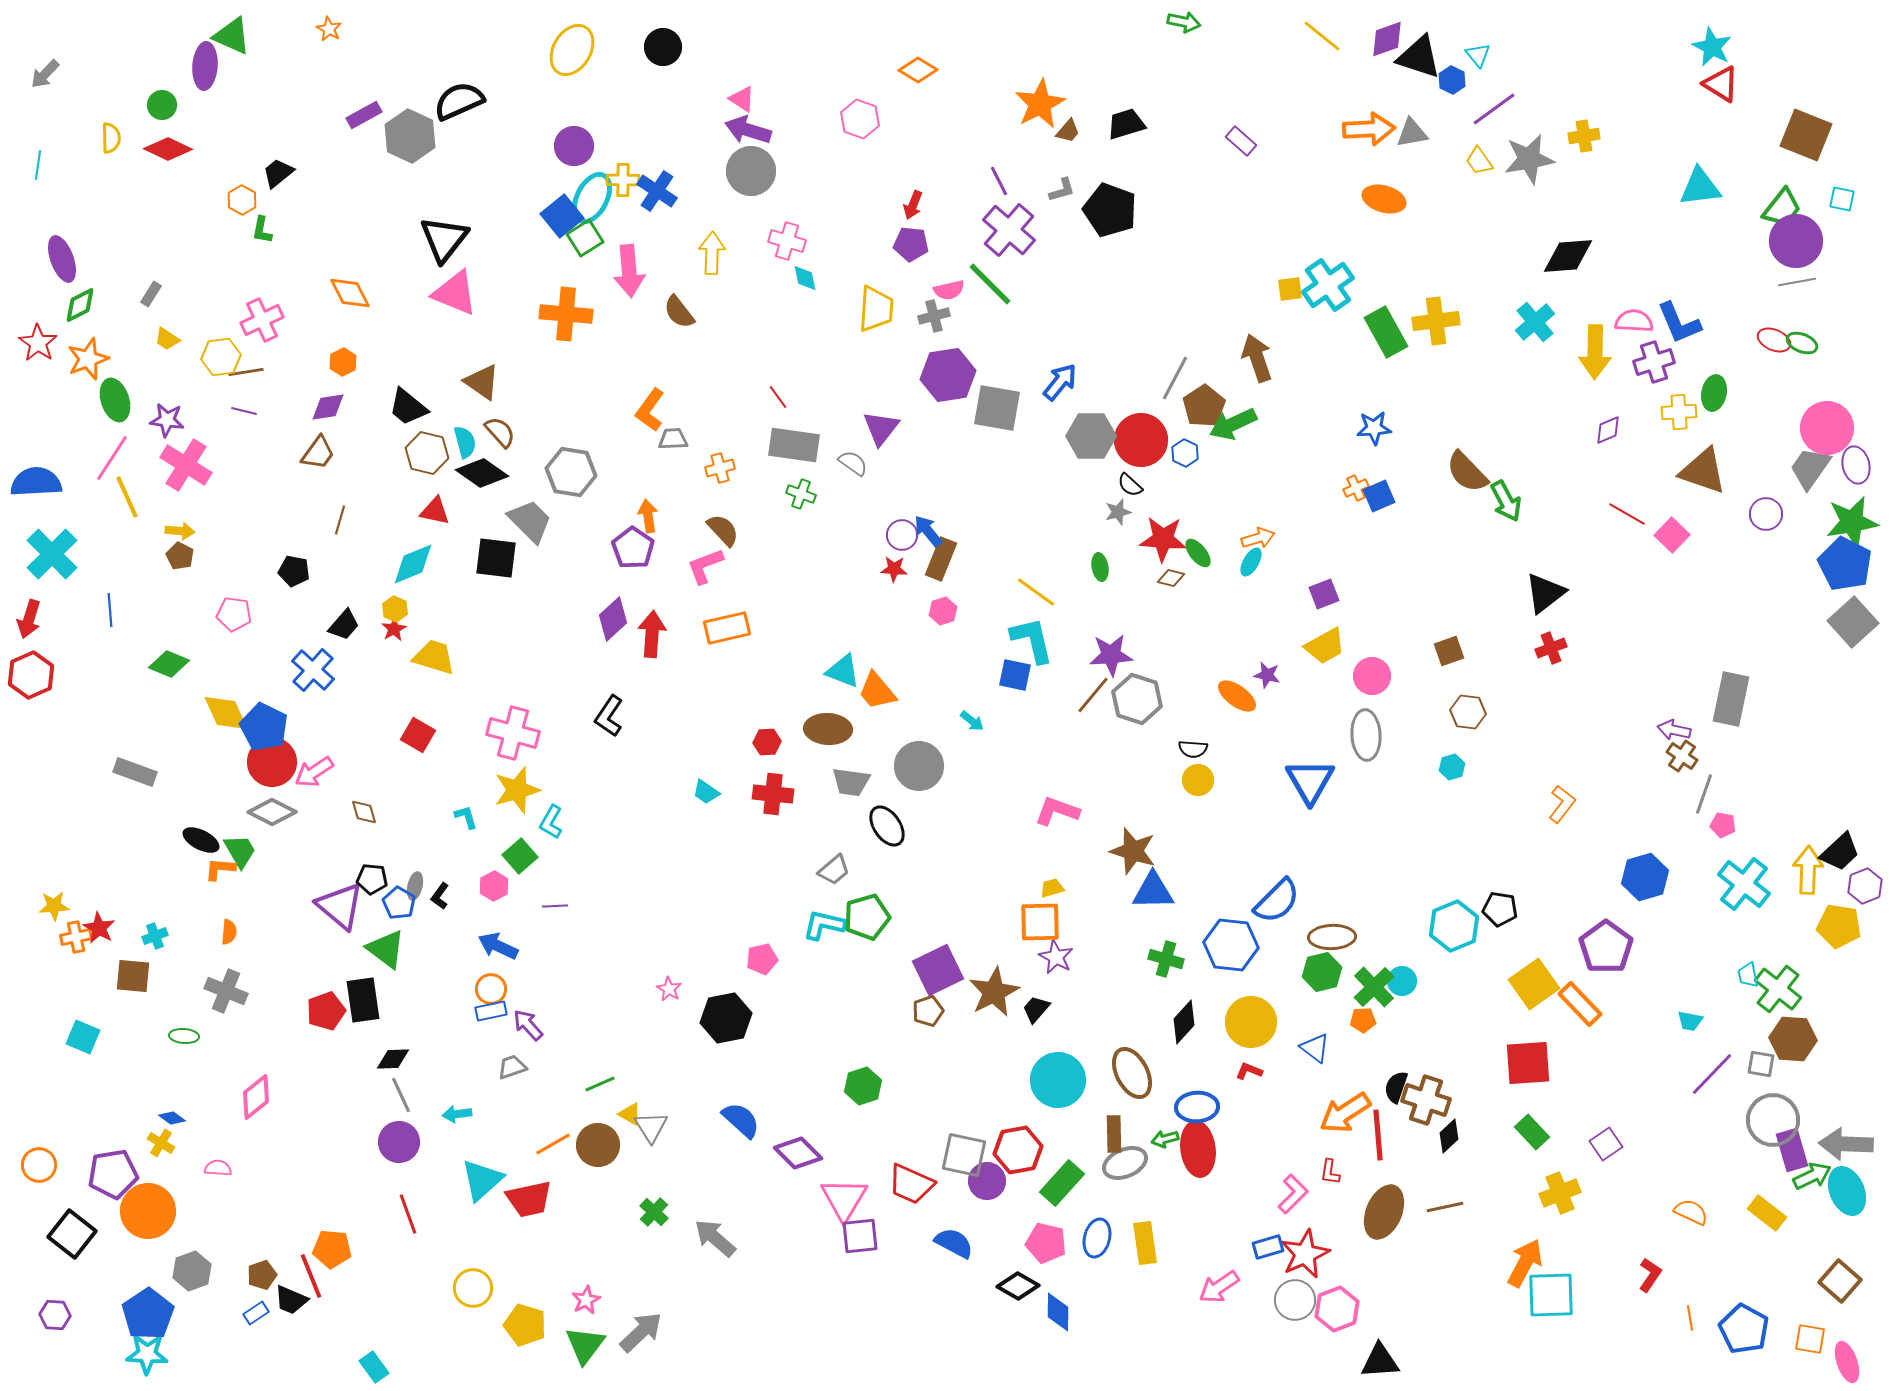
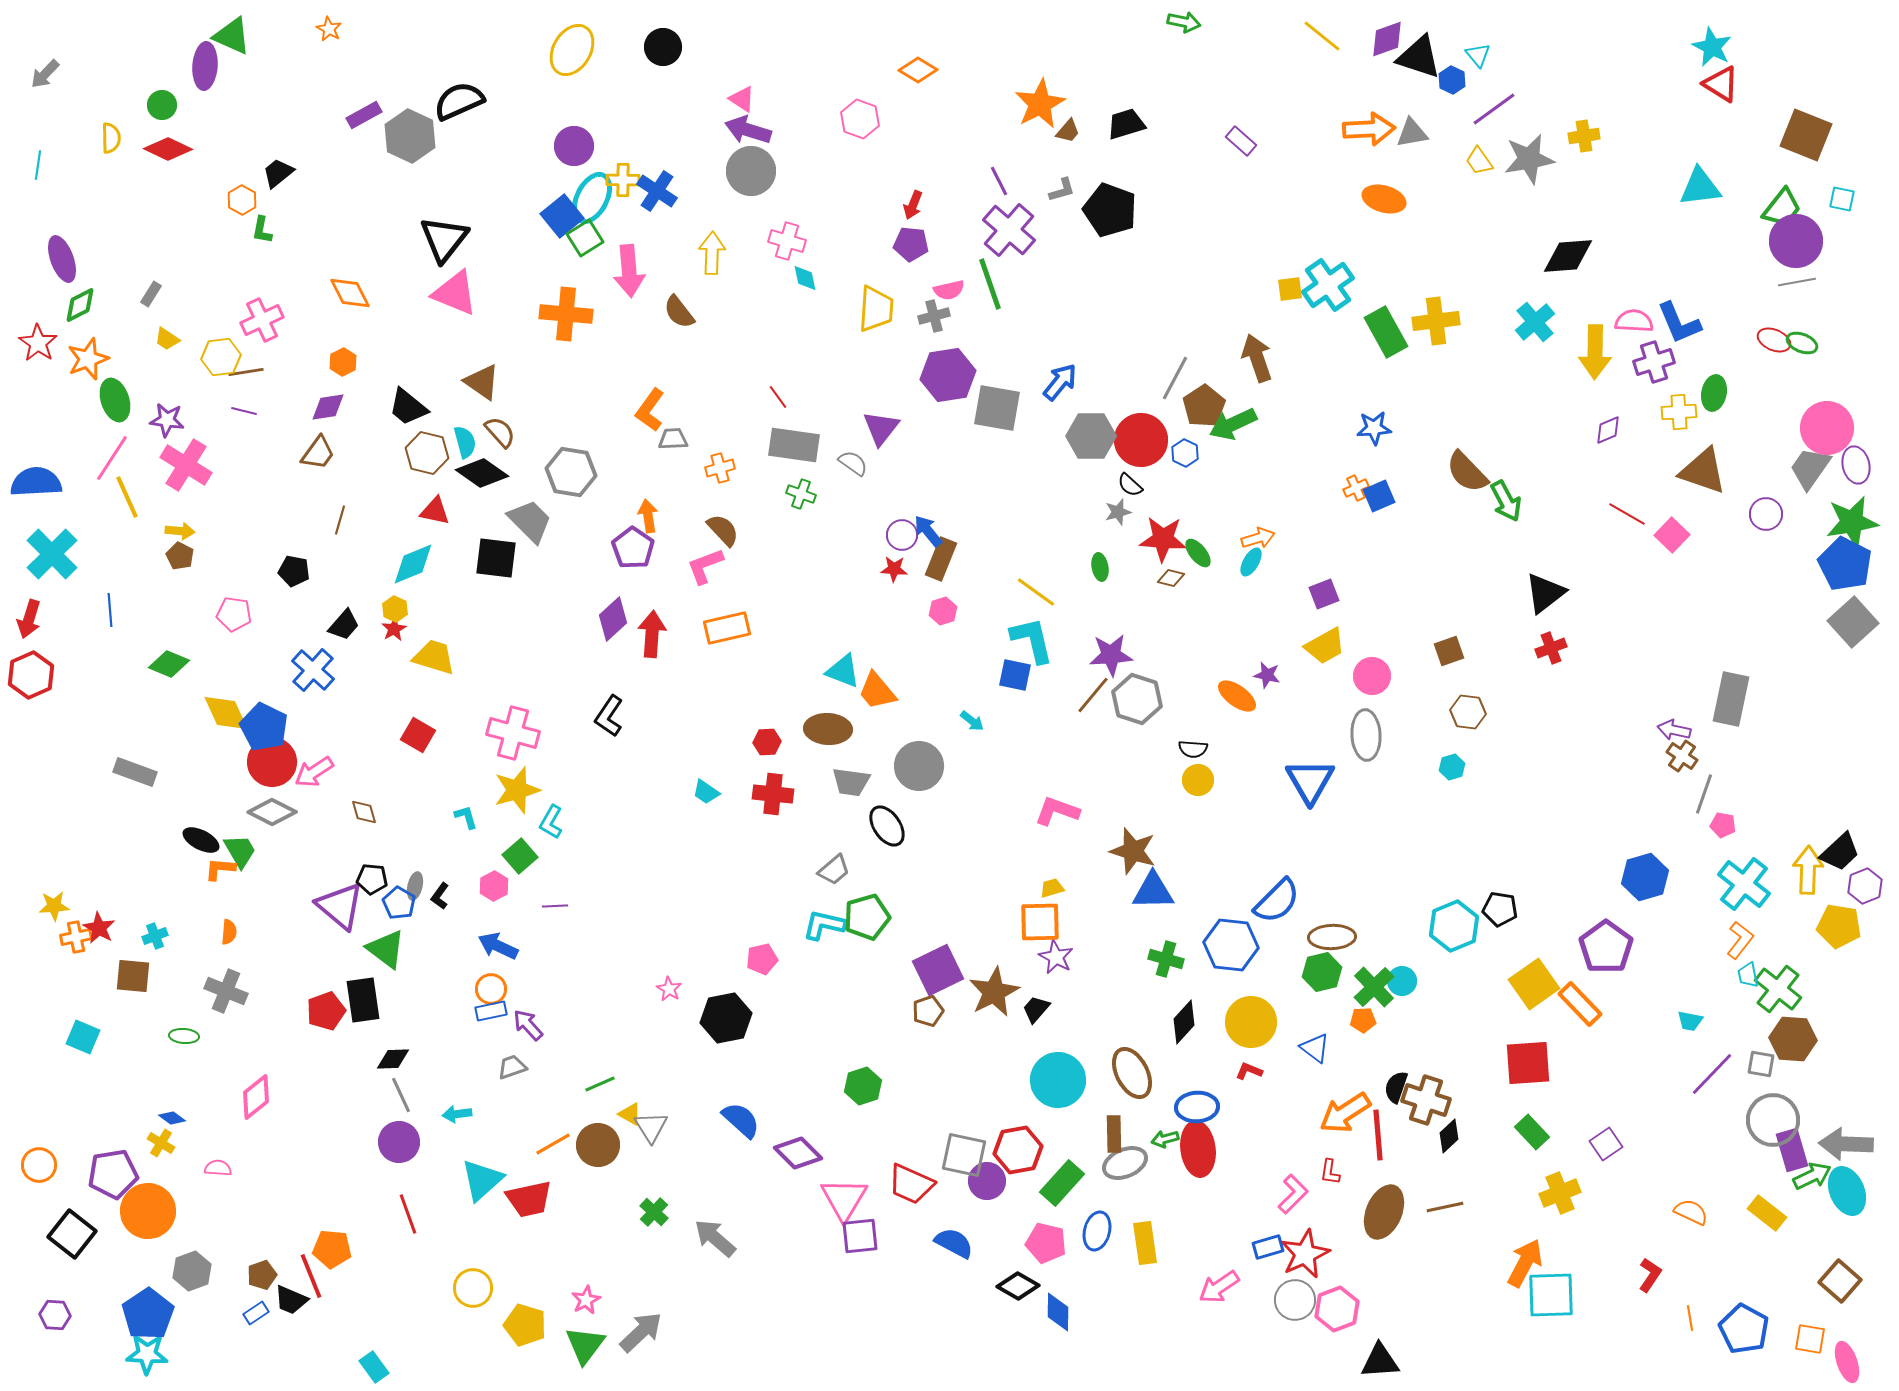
green line at (990, 284): rotated 26 degrees clockwise
orange L-shape at (1562, 804): moved 178 px right, 136 px down
blue ellipse at (1097, 1238): moved 7 px up
